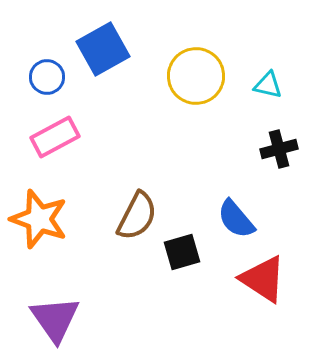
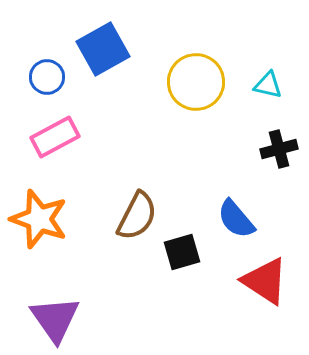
yellow circle: moved 6 px down
red triangle: moved 2 px right, 2 px down
